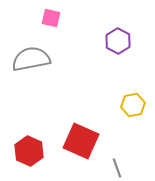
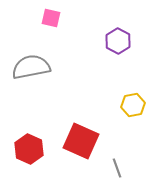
gray semicircle: moved 8 px down
red hexagon: moved 2 px up
